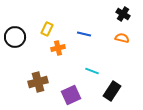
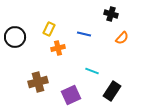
black cross: moved 12 px left; rotated 16 degrees counterclockwise
yellow rectangle: moved 2 px right
orange semicircle: rotated 120 degrees clockwise
